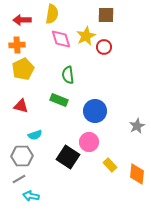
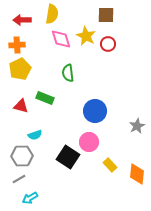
yellow star: rotated 18 degrees counterclockwise
red circle: moved 4 px right, 3 px up
yellow pentagon: moved 3 px left
green semicircle: moved 2 px up
green rectangle: moved 14 px left, 2 px up
cyan arrow: moved 1 px left, 2 px down; rotated 42 degrees counterclockwise
